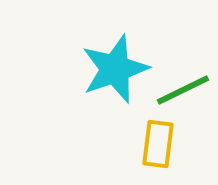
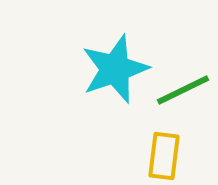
yellow rectangle: moved 6 px right, 12 px down
